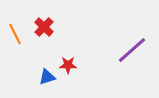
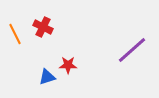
red cross: moved 1 px left; rotated 18 degrees counterclockwise
